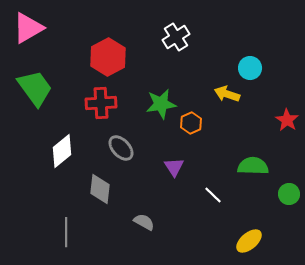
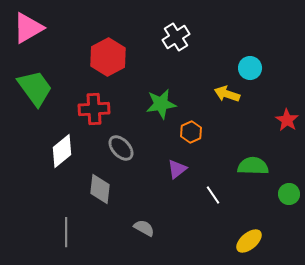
red cross: moved 7 px left, 6 px down
orange hexagon: moved 9 px down
purple triangle: moved 3 px right, 2 px down; rotated 25 degrees clockwise
white line: rotated 12 degrees clockwise
gray semicircle: moved 6 px down
